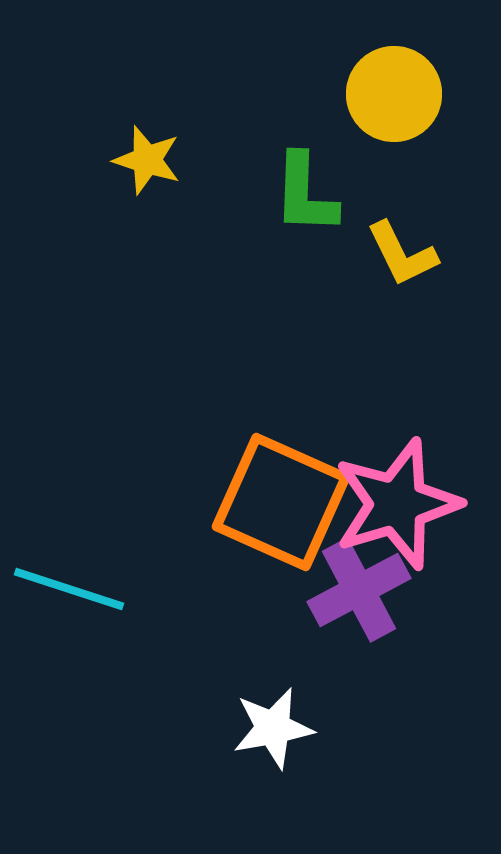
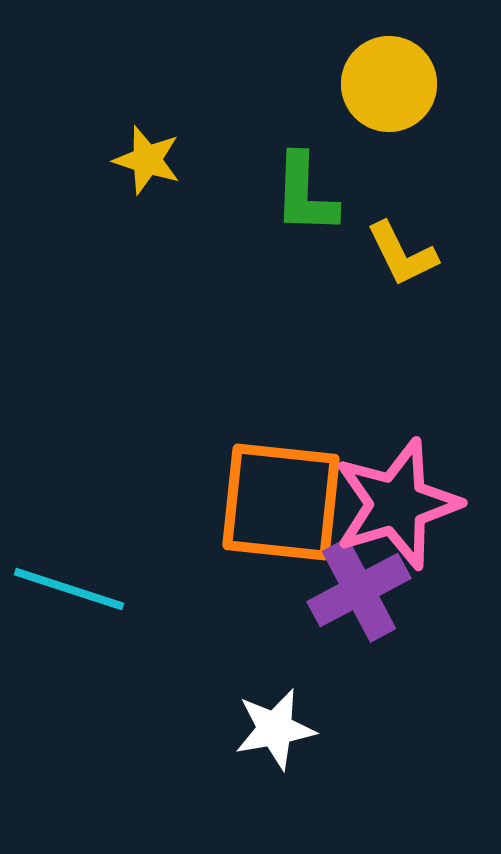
yellow circle: moved 5 px left, 10 px up
orange square: rotated 18 degrees counterclockwise
white star: moved 2 px right, 1 px down
